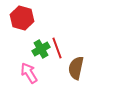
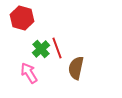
green cross: rotated 12 degrees counterclockwise
